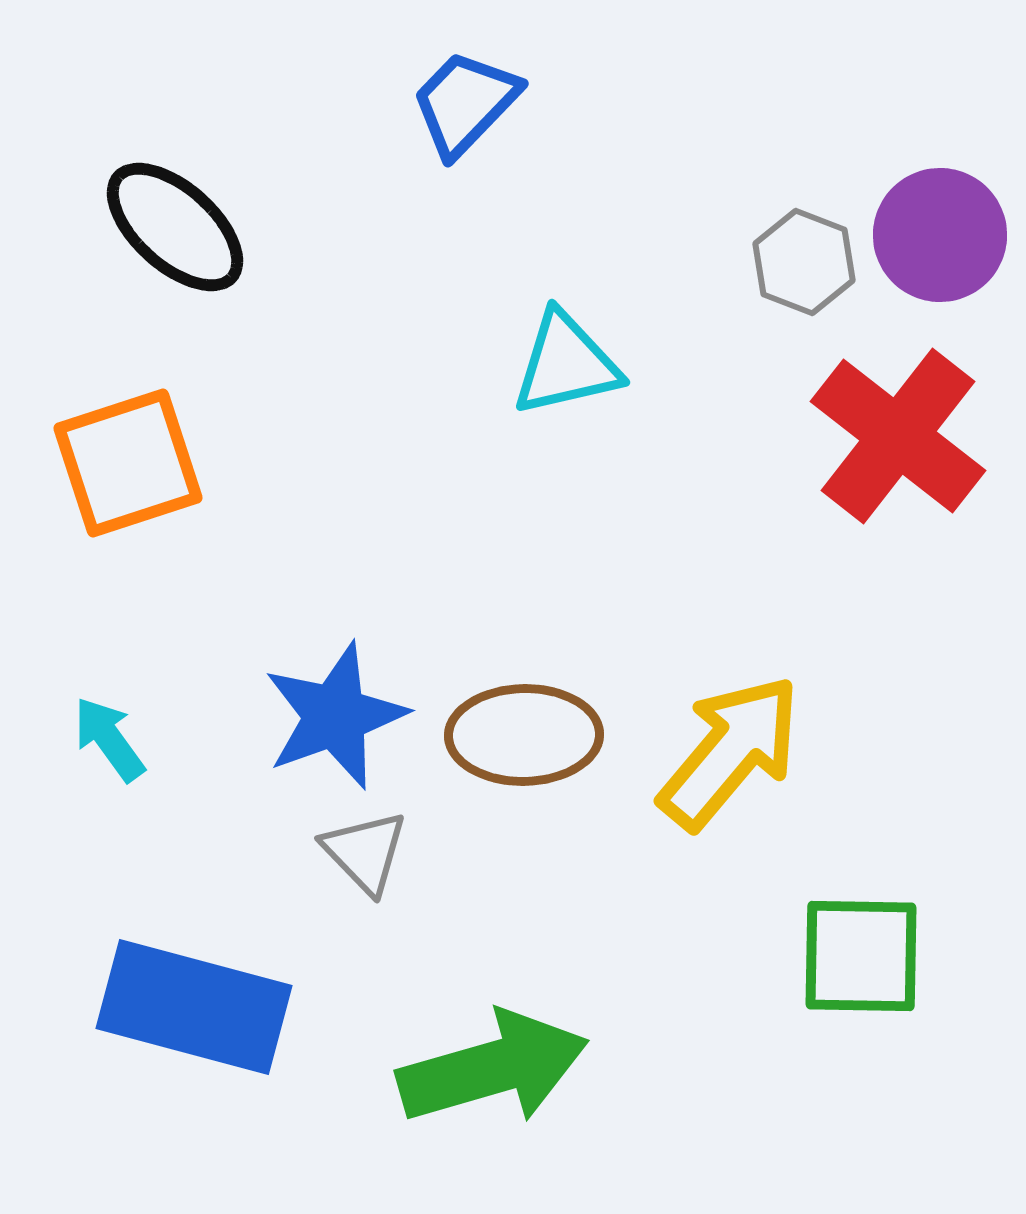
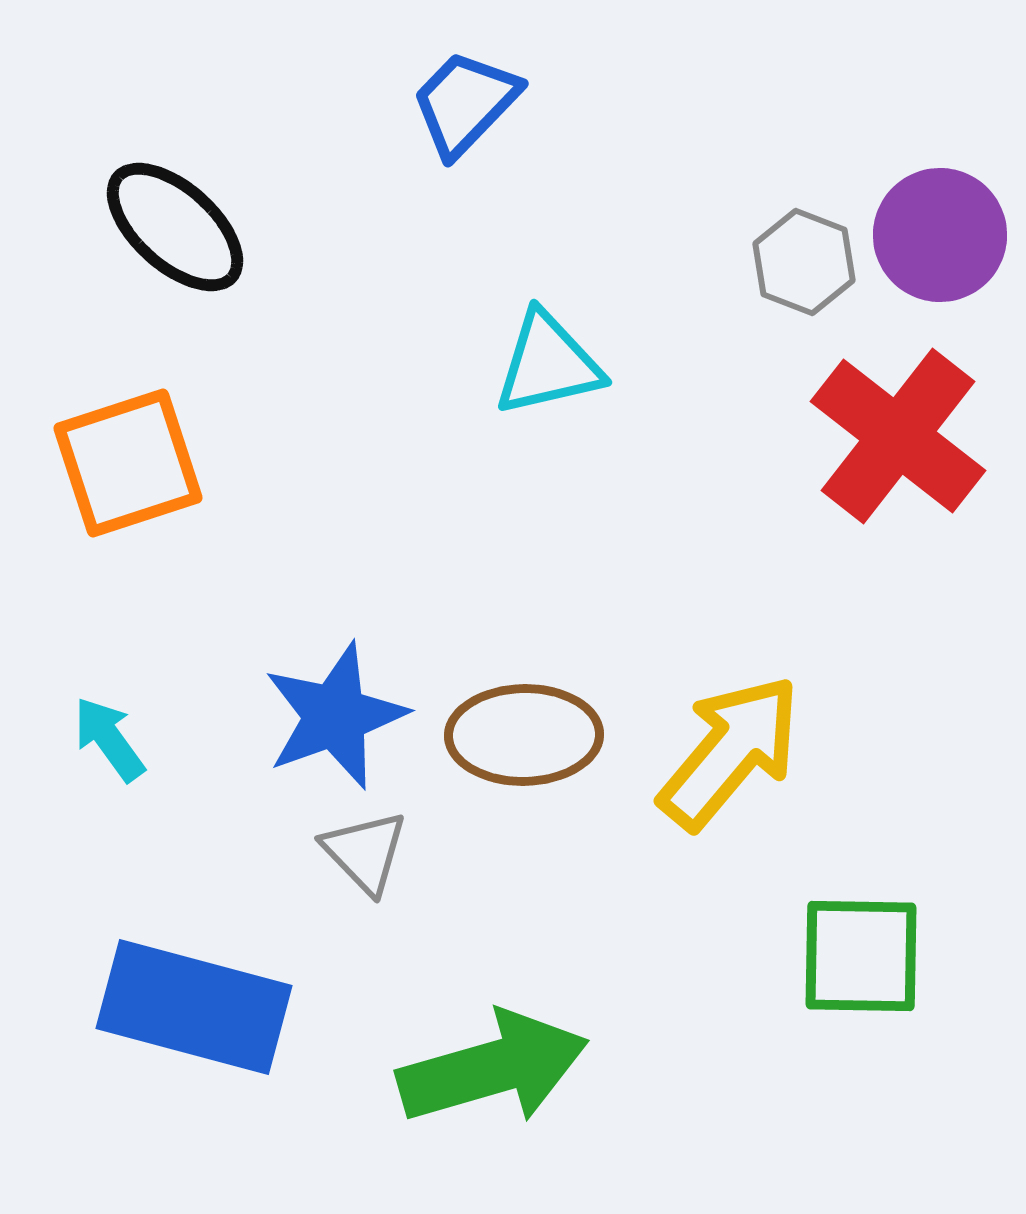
cyan triangle: moved 18 px left
